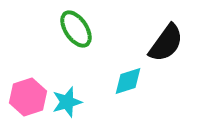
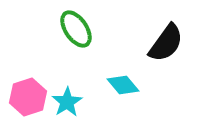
cyan diamond: moved 5 px left, 4 px down; rotated 68 degrees clockwise
cyan star: rotated 16 degrees counterclockwise
